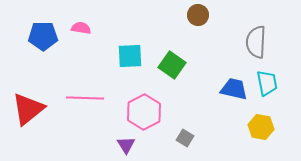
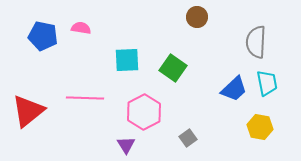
brown circle: moved 1 px left, 2 px down
blue pentagon: rotated 12 degrees clockwise
cyan square: moved 3 px left, 4 px down
green square: moved 1 px right, 3 px down
blue trapezoid: rotated 124 degrees clockwise
red triangle: moved 2 px down
yellow hexagon: moved 1 px left
gray square: moved 3 px right; rotated 24 degrees clockwise
